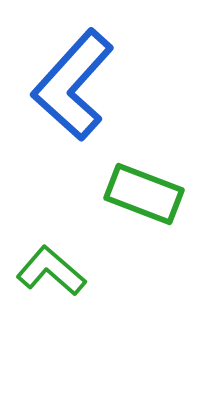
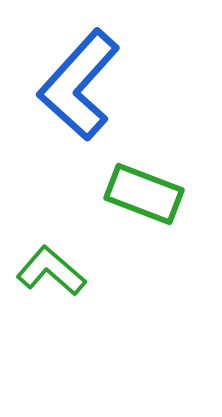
blue L-shape: moved 6 px right
